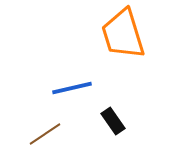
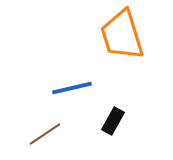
orange trapezoid: moved 1 px left, 1 px down
black rectangle: rotated 64 degrees clockwise
